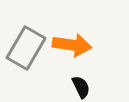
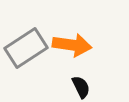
gray rectangle: rotated 27 degrees clockwise
